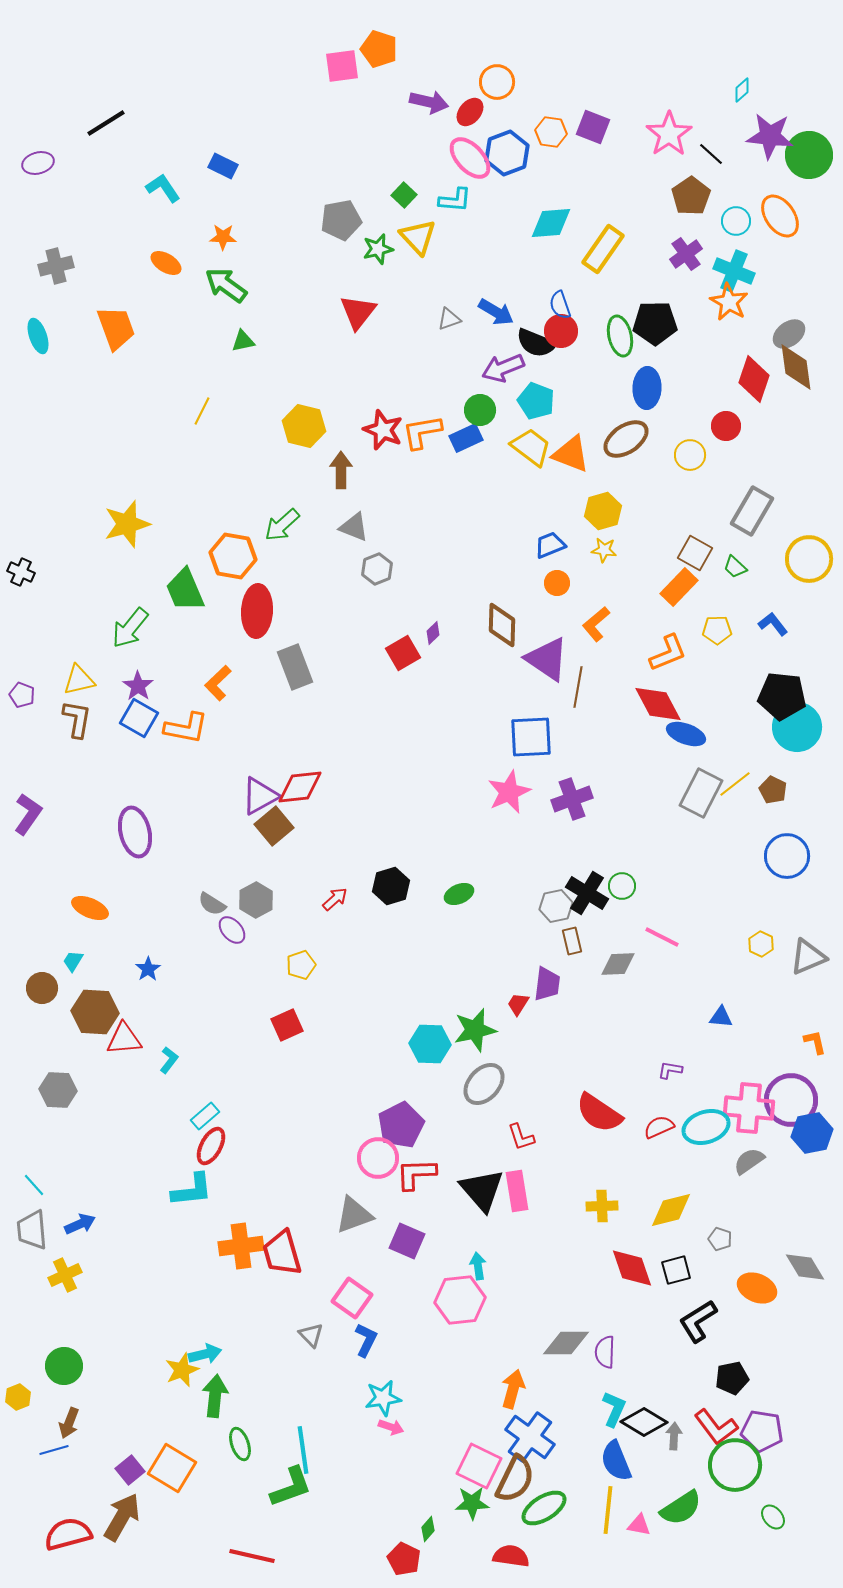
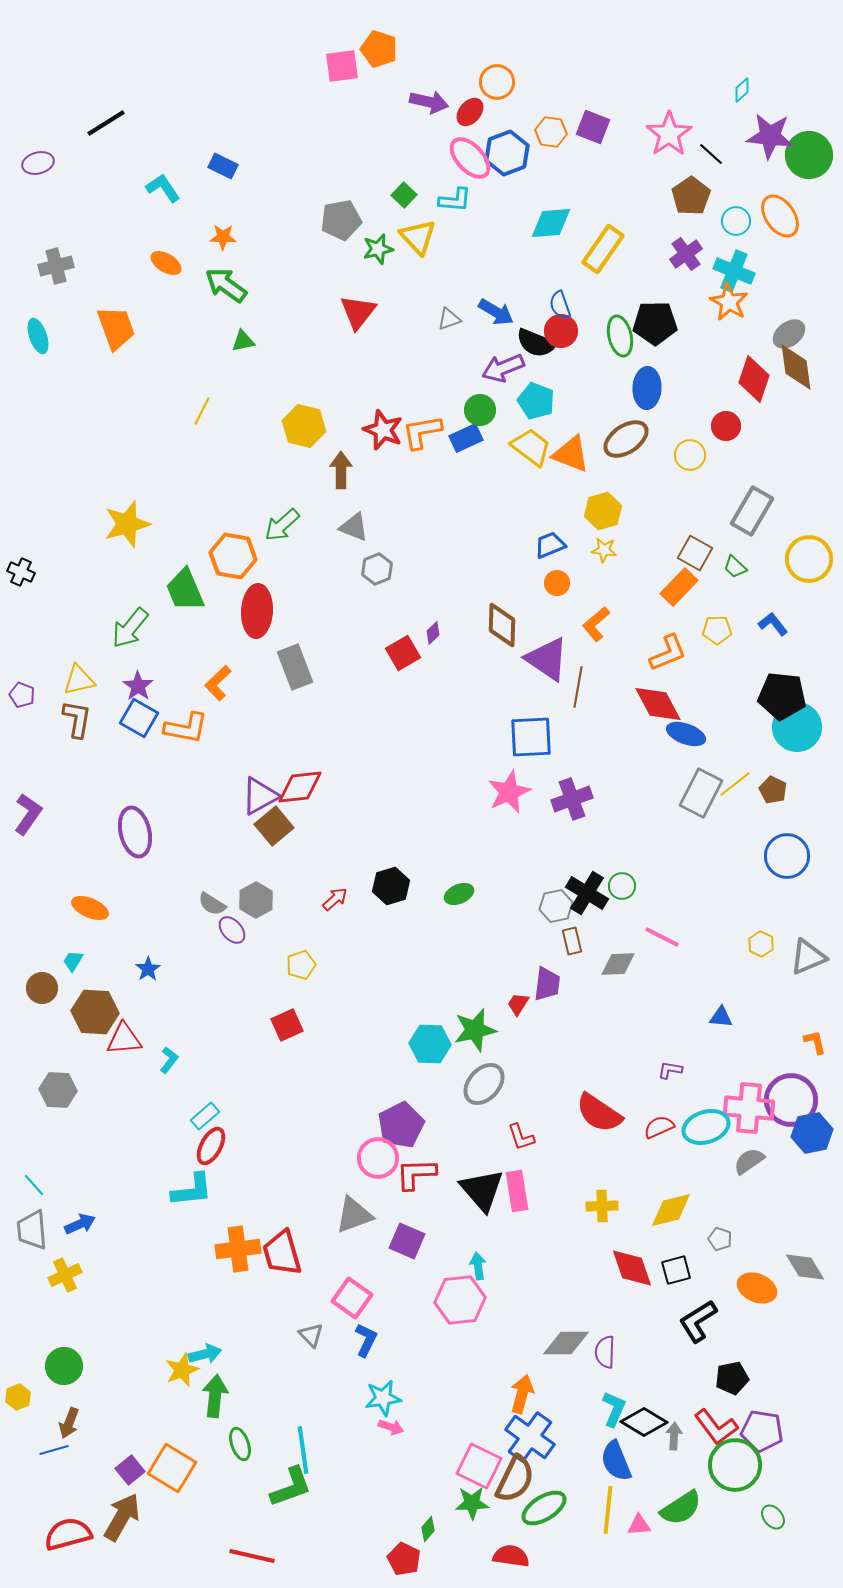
orange cross at (241, 1246): moved 3 px left, 3 px down
orange arrow at (513, 1389): moved 9 px right, 5 px down
pink triangle at (639, 1525): rotated 15 degrees counterclockwise
